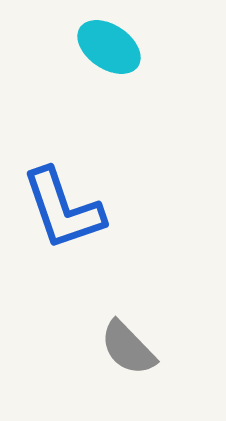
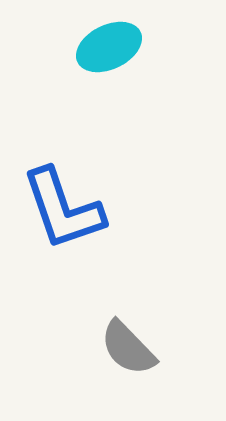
cyan ellipse: rotated 60 degrees counterclockwise
